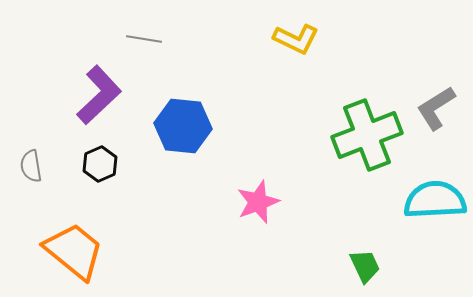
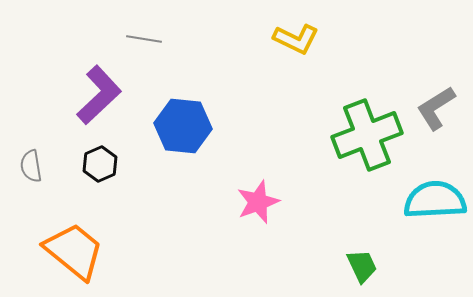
green trapezoid: moved 3 px left
